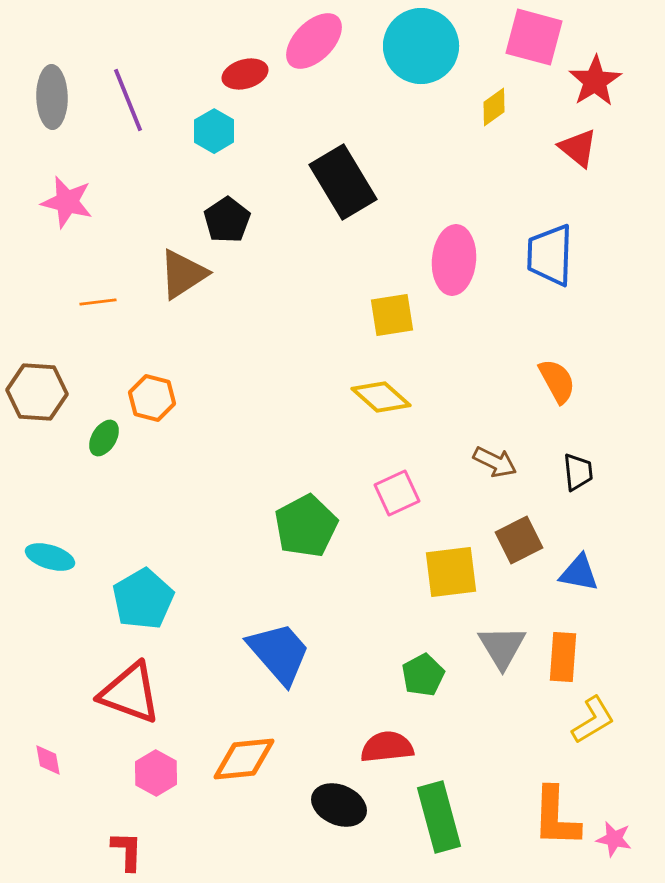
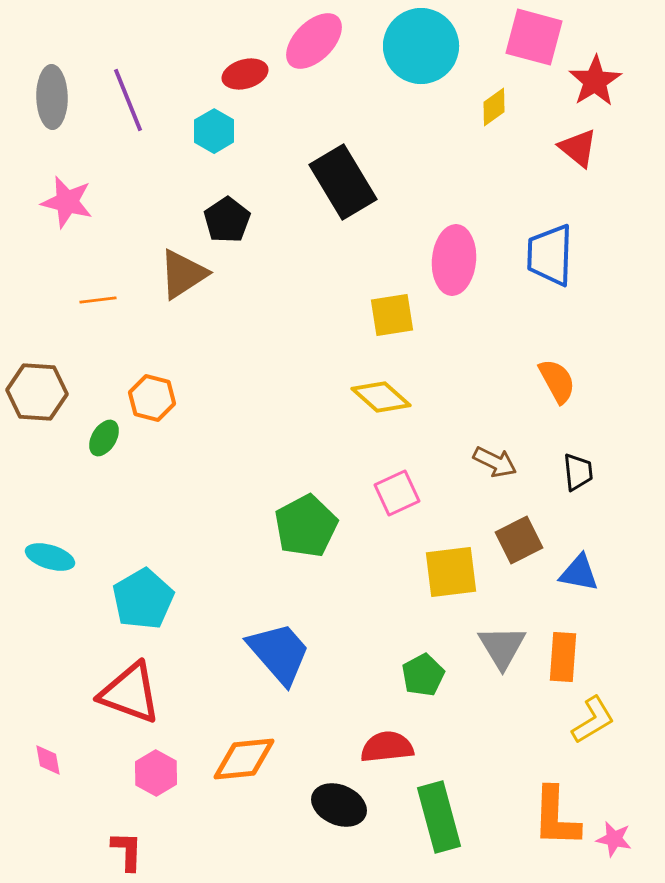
orange line at (98, 302): moved 2 px up
